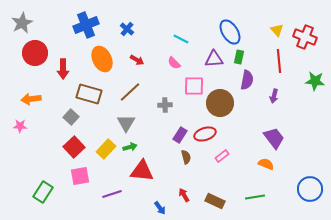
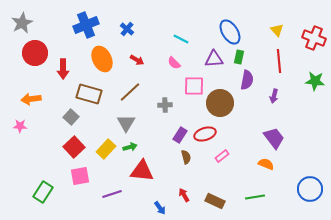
red cross at (305, 37): moved 9 px right, 1 px down
